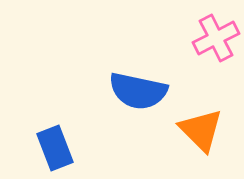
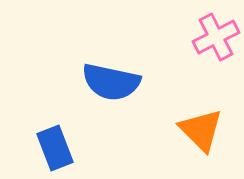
pink cross: moved 1 px up
blue semicircle: moved 27 px left, 9 px up
